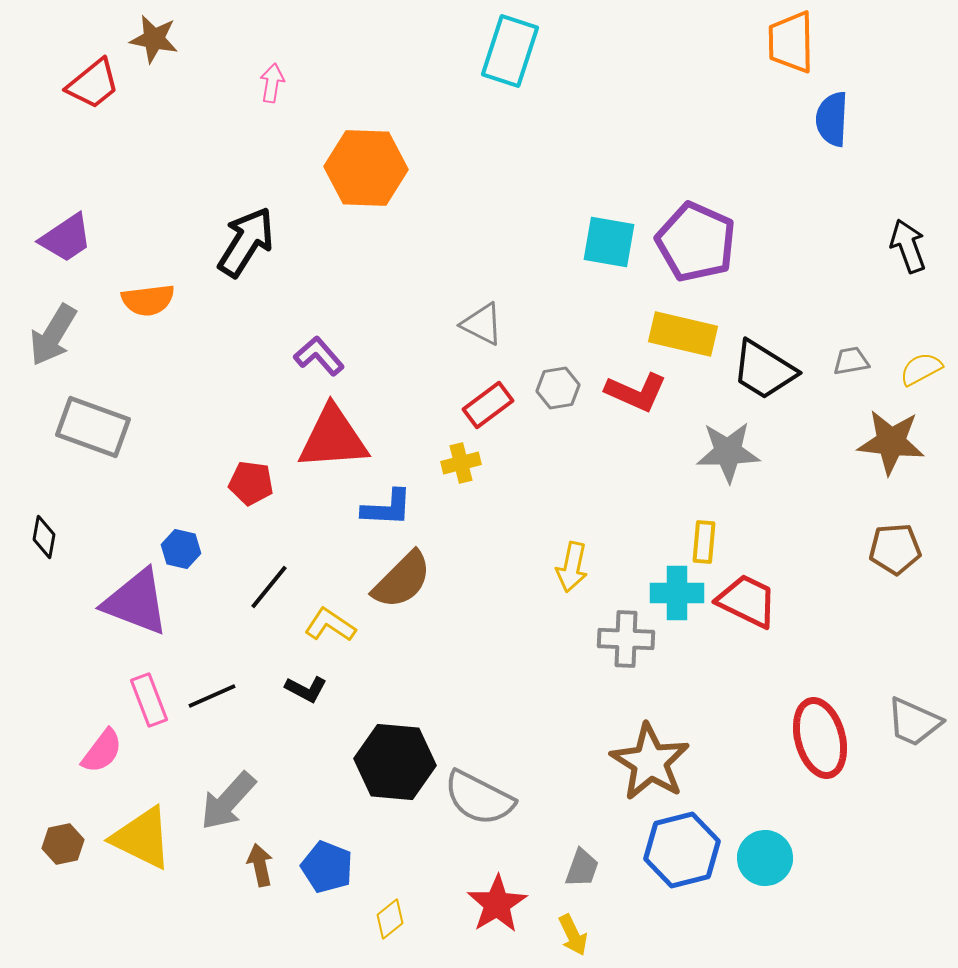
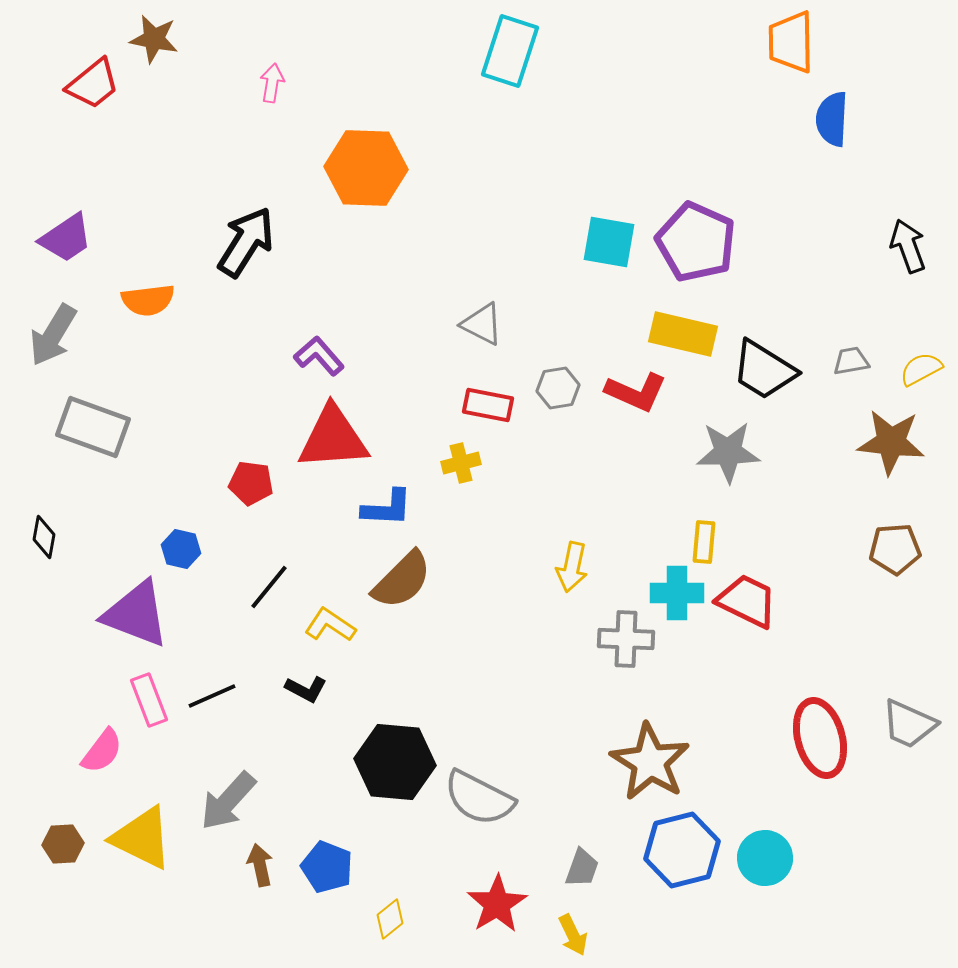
red rectangle at (488, 405): rotated 48 degrees clockwise
purple triangle at (136, 602): moved 12 px down
gray trapezoid at (914, 722): moved 5 px left, 2 px down
brown hexagon at (63, 844): rotated 9 degrees clockwise
